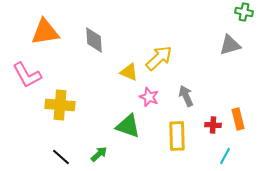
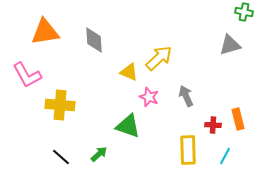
yellow rectangle: moved 11 px right, 14 px down
